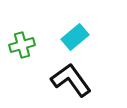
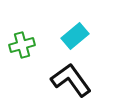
cyan rectangle: moved 1 px up
